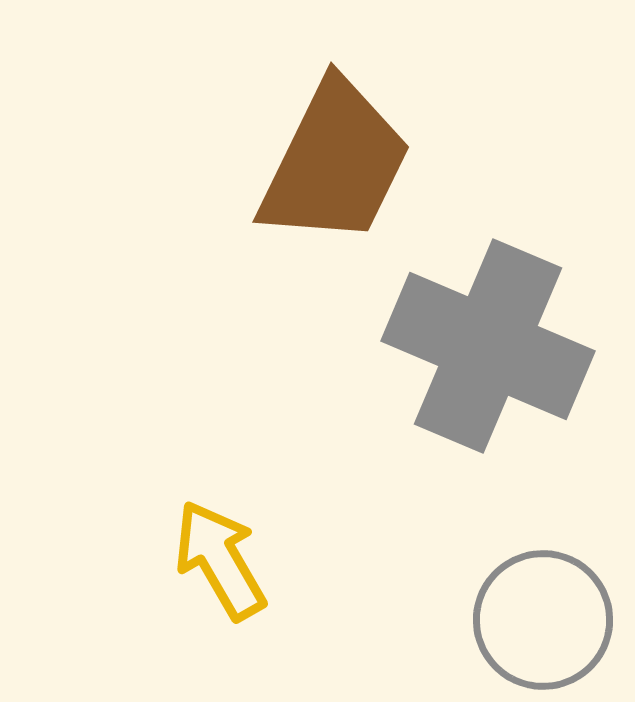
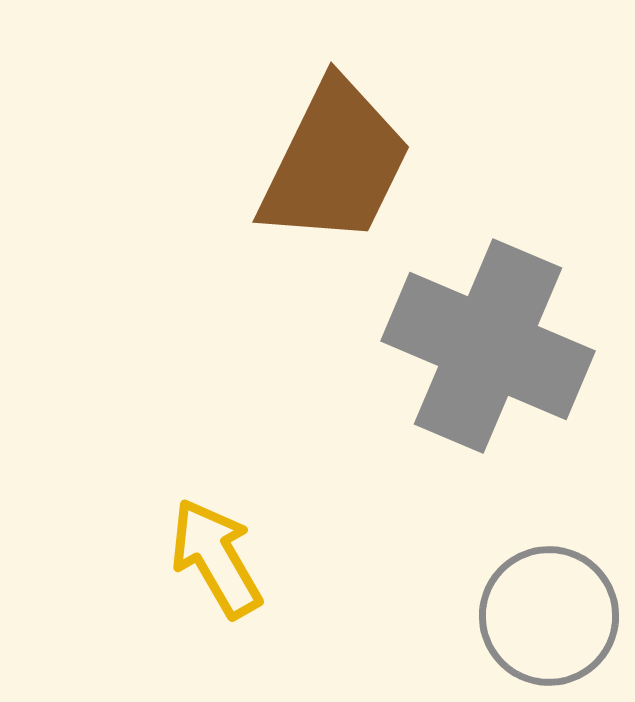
yellow arrow: moved 4 px left, 2 px up
gray circle: moved 6 px right, 4 px up
